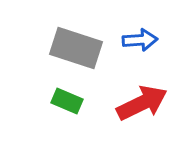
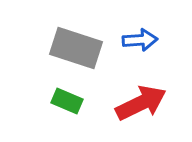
red arrow: moved 1 px left
